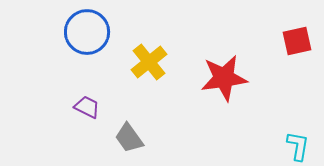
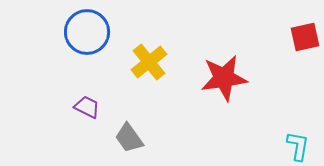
red square: moved 8 px right, 4 px up
